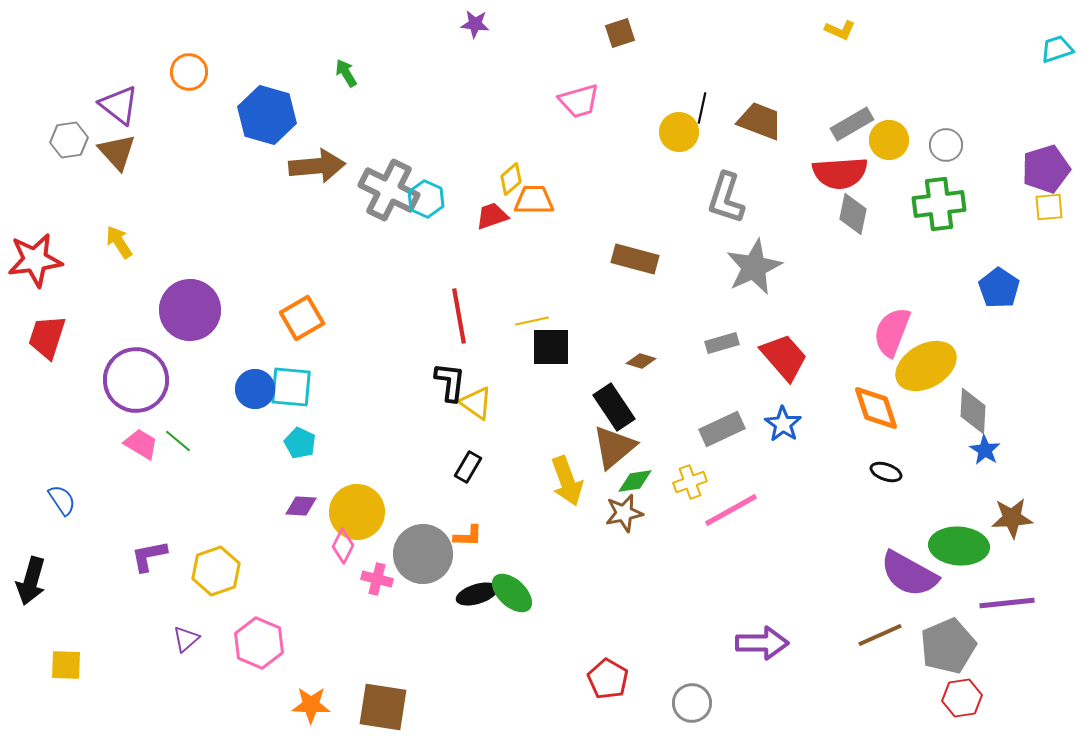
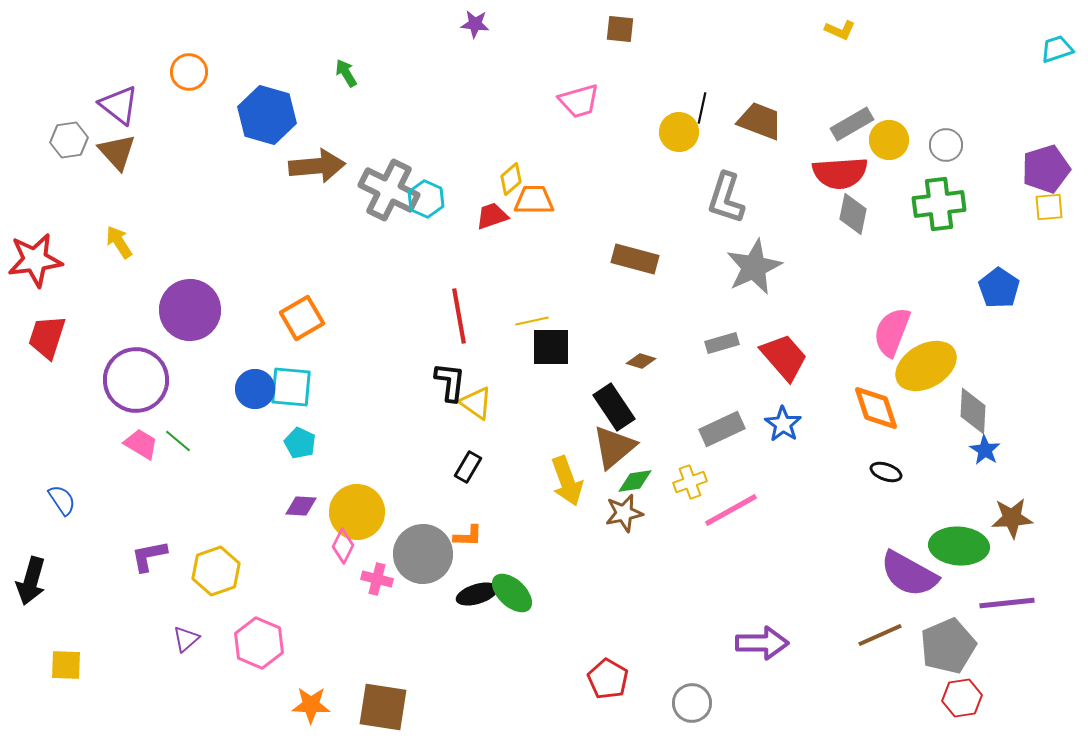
brown square at (620, 33): moved 4 px up; rotated 24 degrees clockwise
